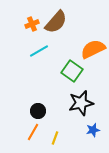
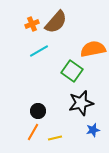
orange semicircle: rotated 15 degrees clockwise
yellow line: rotated 56 degrees clockwise
